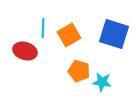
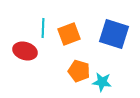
orange square: moved 1 px up; rotated 10 degrees clockwise
